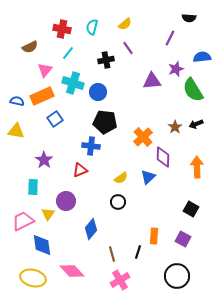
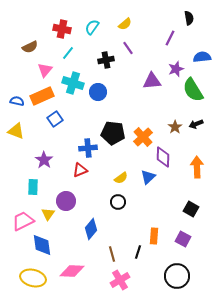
black semicircle at (189, 18): rotated 104 degrees counterclockwise
cyan semicircle at (92, 27): rotated 21 degrees clockwise
black pentagon at (105, 122): moved 8 px right, 11 px down
yellow triangle at (16, 131): rotated 12 degrees clockwise
blue cross at (91, 146): moved 3 px left, 2 px down; rotated 12 degrees counterclockwise
pink diamond at (72, 271): rotated 45 degrees counterclockwise
